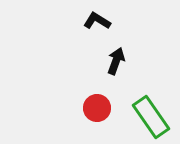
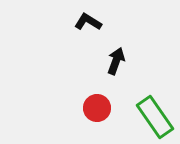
black L-shape: moved 9 px left, 1 px down
green rectangle: moved 4 px right
